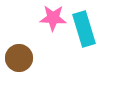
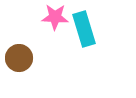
pink star: moved 2 px right, 1 px up
